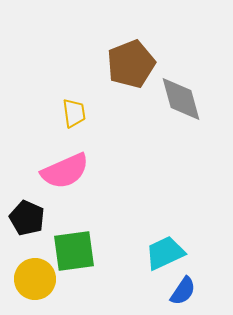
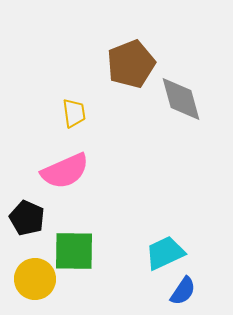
green square: rotated 9 degrees clockwise
